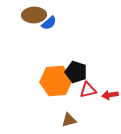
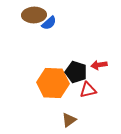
orange hexagon: moved 3 px left, 2 px down; rotated 8 degrees clockwise
red arrow: moved 11 px left, 30 px up
brown triangle: rotated 21 degrees counterclockwise
